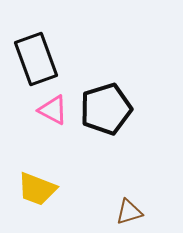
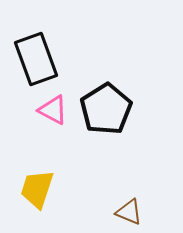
black pentagon: rotated 15 degrees counterclockwise
yellow trapezoid: rotated 87 degrees clockwise
brown triangle: rotated 40 degrees clockwise
